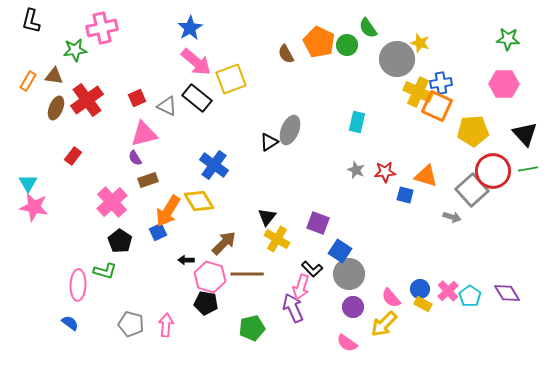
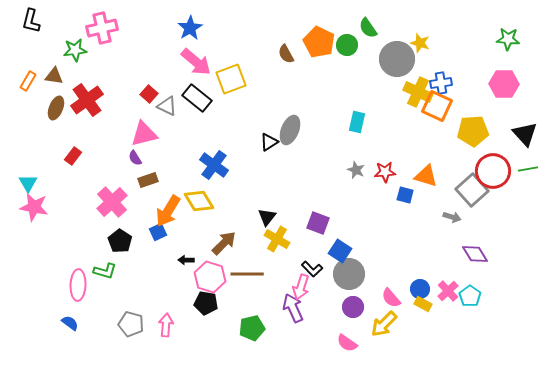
red square at (137, 98): moved 12 px right, 4 px up; rotated 24 degrees counterclockwise
purple diamond at (507, 293): moved 32 px left, 39 px up
